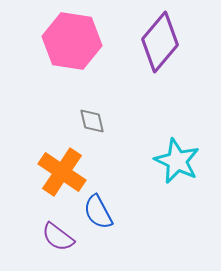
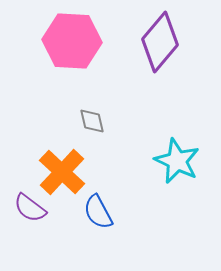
pink hexagon: rotated 6 degrees counterclockwise
orange cross: rotated 9 degrees clockwise
purple semicircle: moved 28 px left, 29 px up
